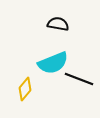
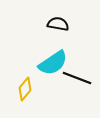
cyan semicircle: rotated 12 degrees counterclockwise
black line: moved 2 px left, 1 px up
